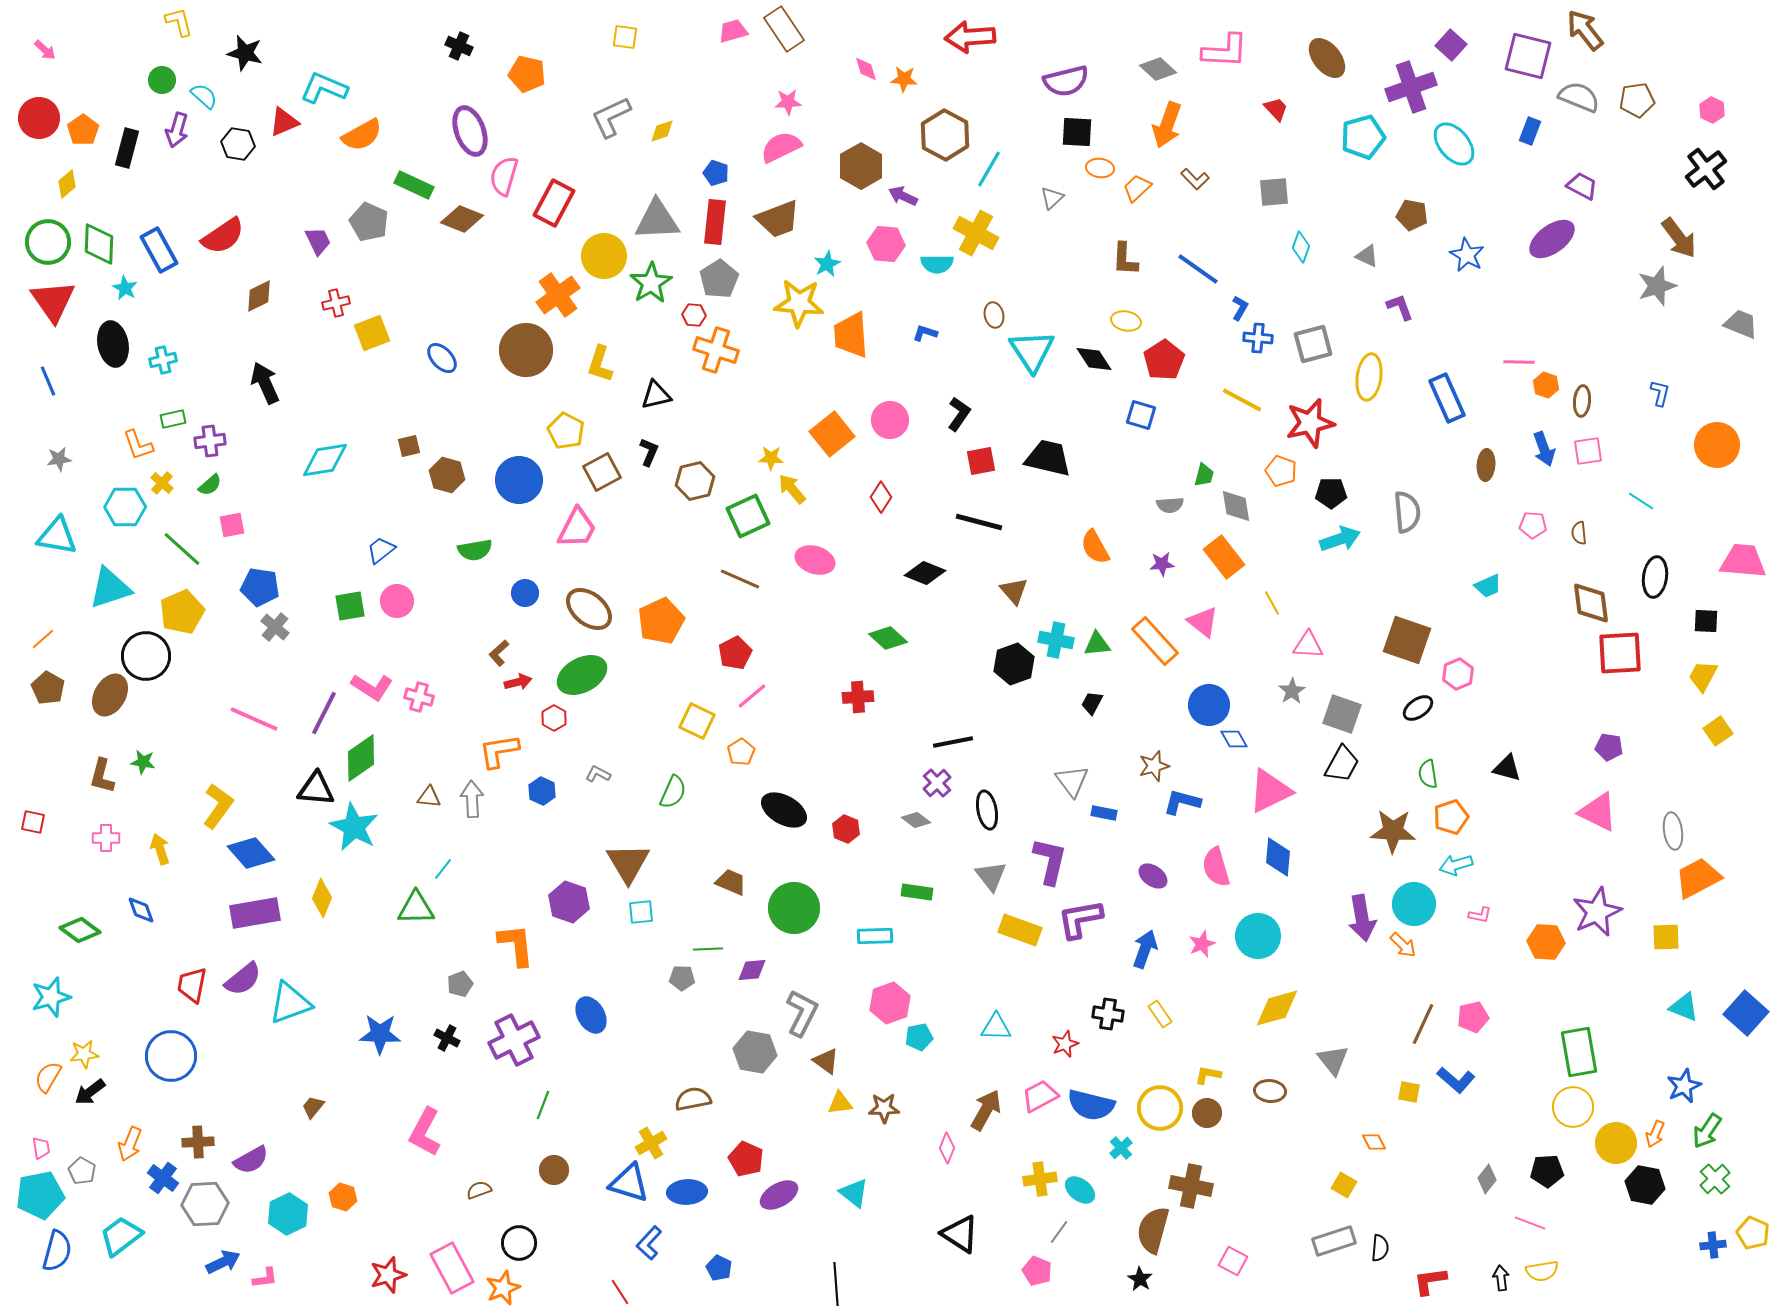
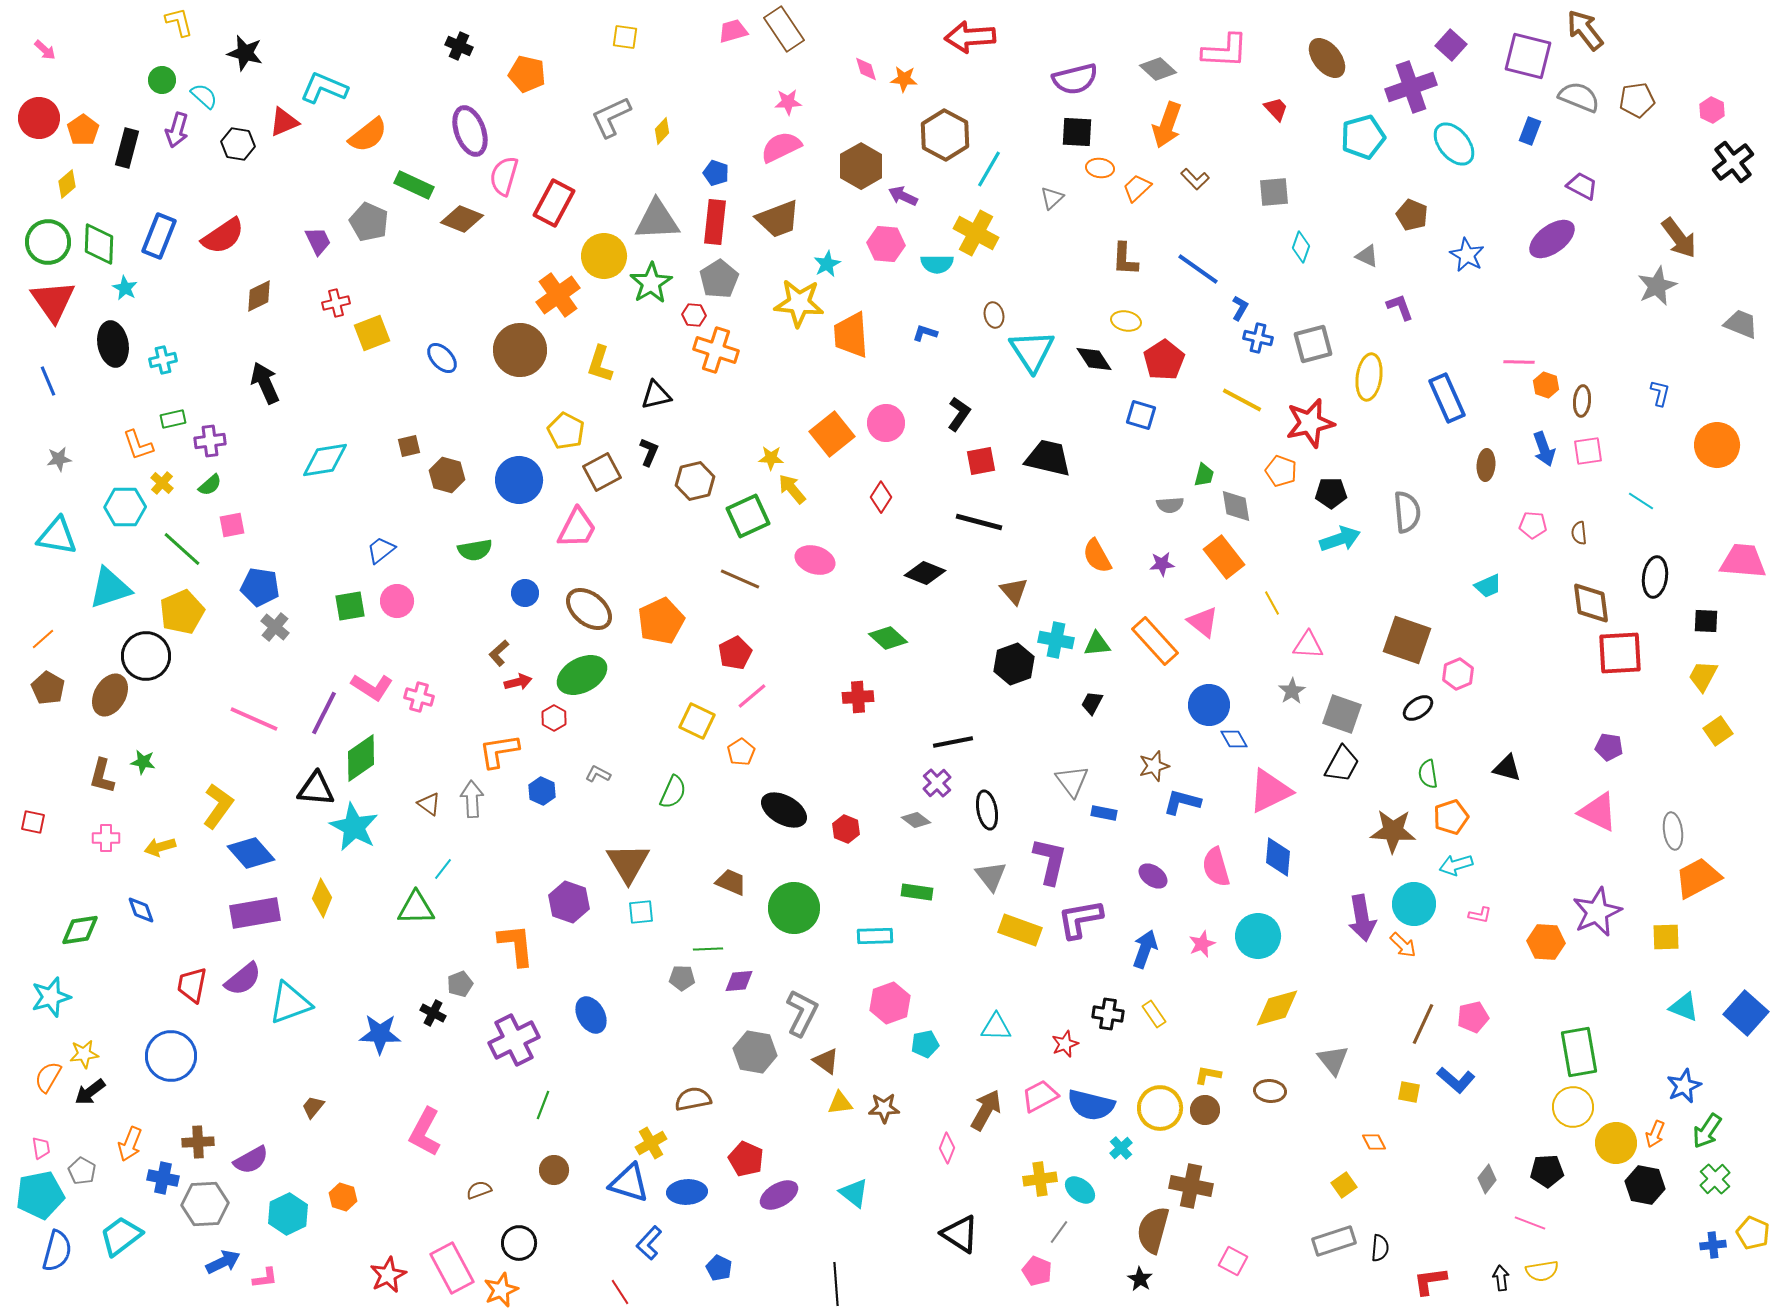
purple semicircle at (1066, 81): moved 9 px right, 2 px up
yellow diamond at (662, 131): rotated 28 degrees counterclockwise
orange semicircle at (362, 135): moved 6 px right; rotated 9 degrees counterclockwise
black cross at (1706, 169): moved 27 px right, 7 px up
brown pentagon at (1412, 215): rotated 12 degrees clockwise
blue rectangle at (159, 250): moved 14 px up; rotated 51 degrees clockwise
gray star at (1657, 286): rotated 6 degrees counterclockwise
blue cross at (1258, 338): rotated 8 degrees clockwise
brown circle at (526, 350): moved 6 px left
pink circle at (890, 420): moved 4 px left, 3 px down
orange semicircle at (1095, 547): moved 2 px right, 9 px down
brown triangle at (429, 797): moved 7 px down; rotated 30 degrees clockwise
yellow arrow at (160, 849): moved 2 px up; rotated 88 degrees counterclockwise
green diamond at (80, 930): rotated 45 degrees counterclockwise
purple diamond at (752, 970): moved 13 px left, 11 px down
yellow rectangle at (1160, 1014): moved 6 px left
cyan pentagon at (919, 1037): moved 6 px right, 7 px down
black cross at (447, 1038): moved 14 px left, 25 px up
brown circle at (1207, 1113): moved 2 px left, 3 px up
blue cross at (163, 1178): rotated 24 degrees counterclockwise
yellow square at (1344, 1185): rotated 25 degrees clockwise
red star at (388, 1275): rotated 9 degrees counterclockwise
orange star at (503, 1288): moved 2 px left, 2 px down
